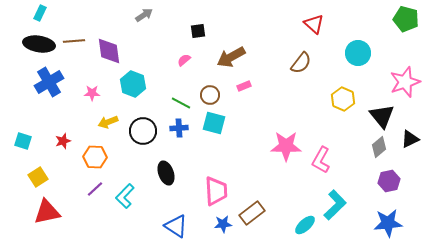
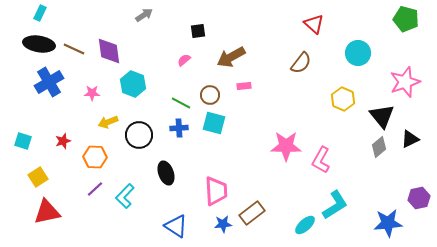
brown line at (74, 41): moved 8 px down; rotated 30 degrees clockwise
pink rectangle at (244, 86): rotated 16 degrees clockwise
black circle at (143, 131): moved 4 px left, 4 px down
purple hexagon at (389, 181): moved 30 px right, 17 px down
cyan L-shape at (335, 205): rotated 12 degrees clockwise
